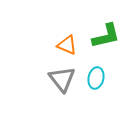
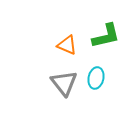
gray triangle: moved 2 px right, 4 px down
